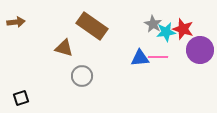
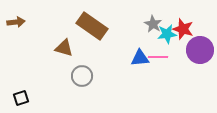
cyan star: moved 1 px right, 2 px down
